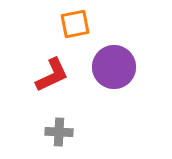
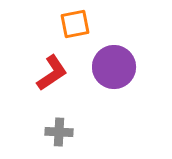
red L-shape: moved 2 px up; rotated 9 degrees counterclockwise
